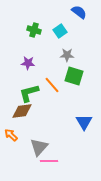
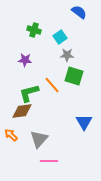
cyan square: moved 6 px down
purple star: moved 3 px left, 3 px up
gray triangle: moved 8 px up
